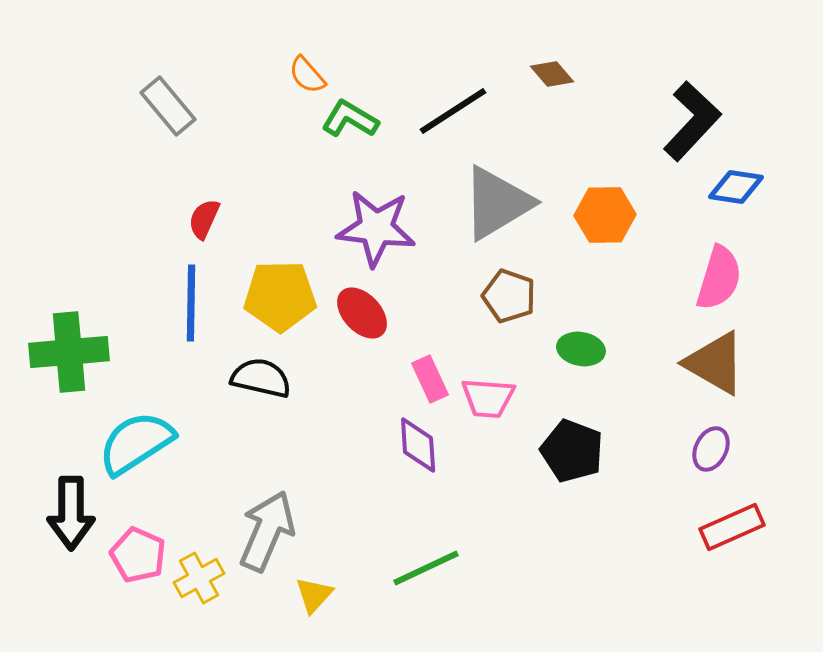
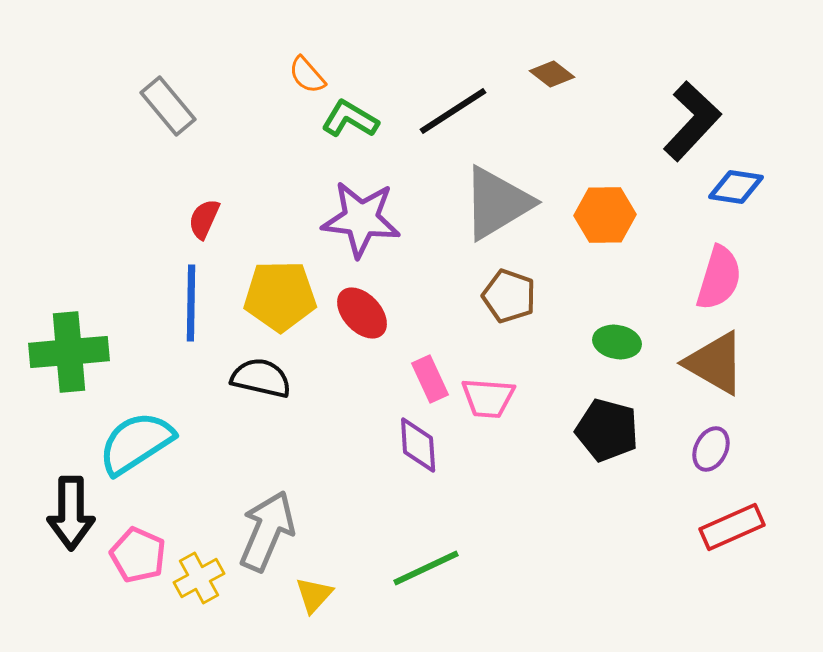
brown diamond: rotated 12 degrees counterclockwise
purple star: moved 15 px left, 9 px up
green ellipse: moved 36 px right, 7 px up
black pentagon: moved 35 px right, 21 px up; rotated 6 degrees counterclockwise
